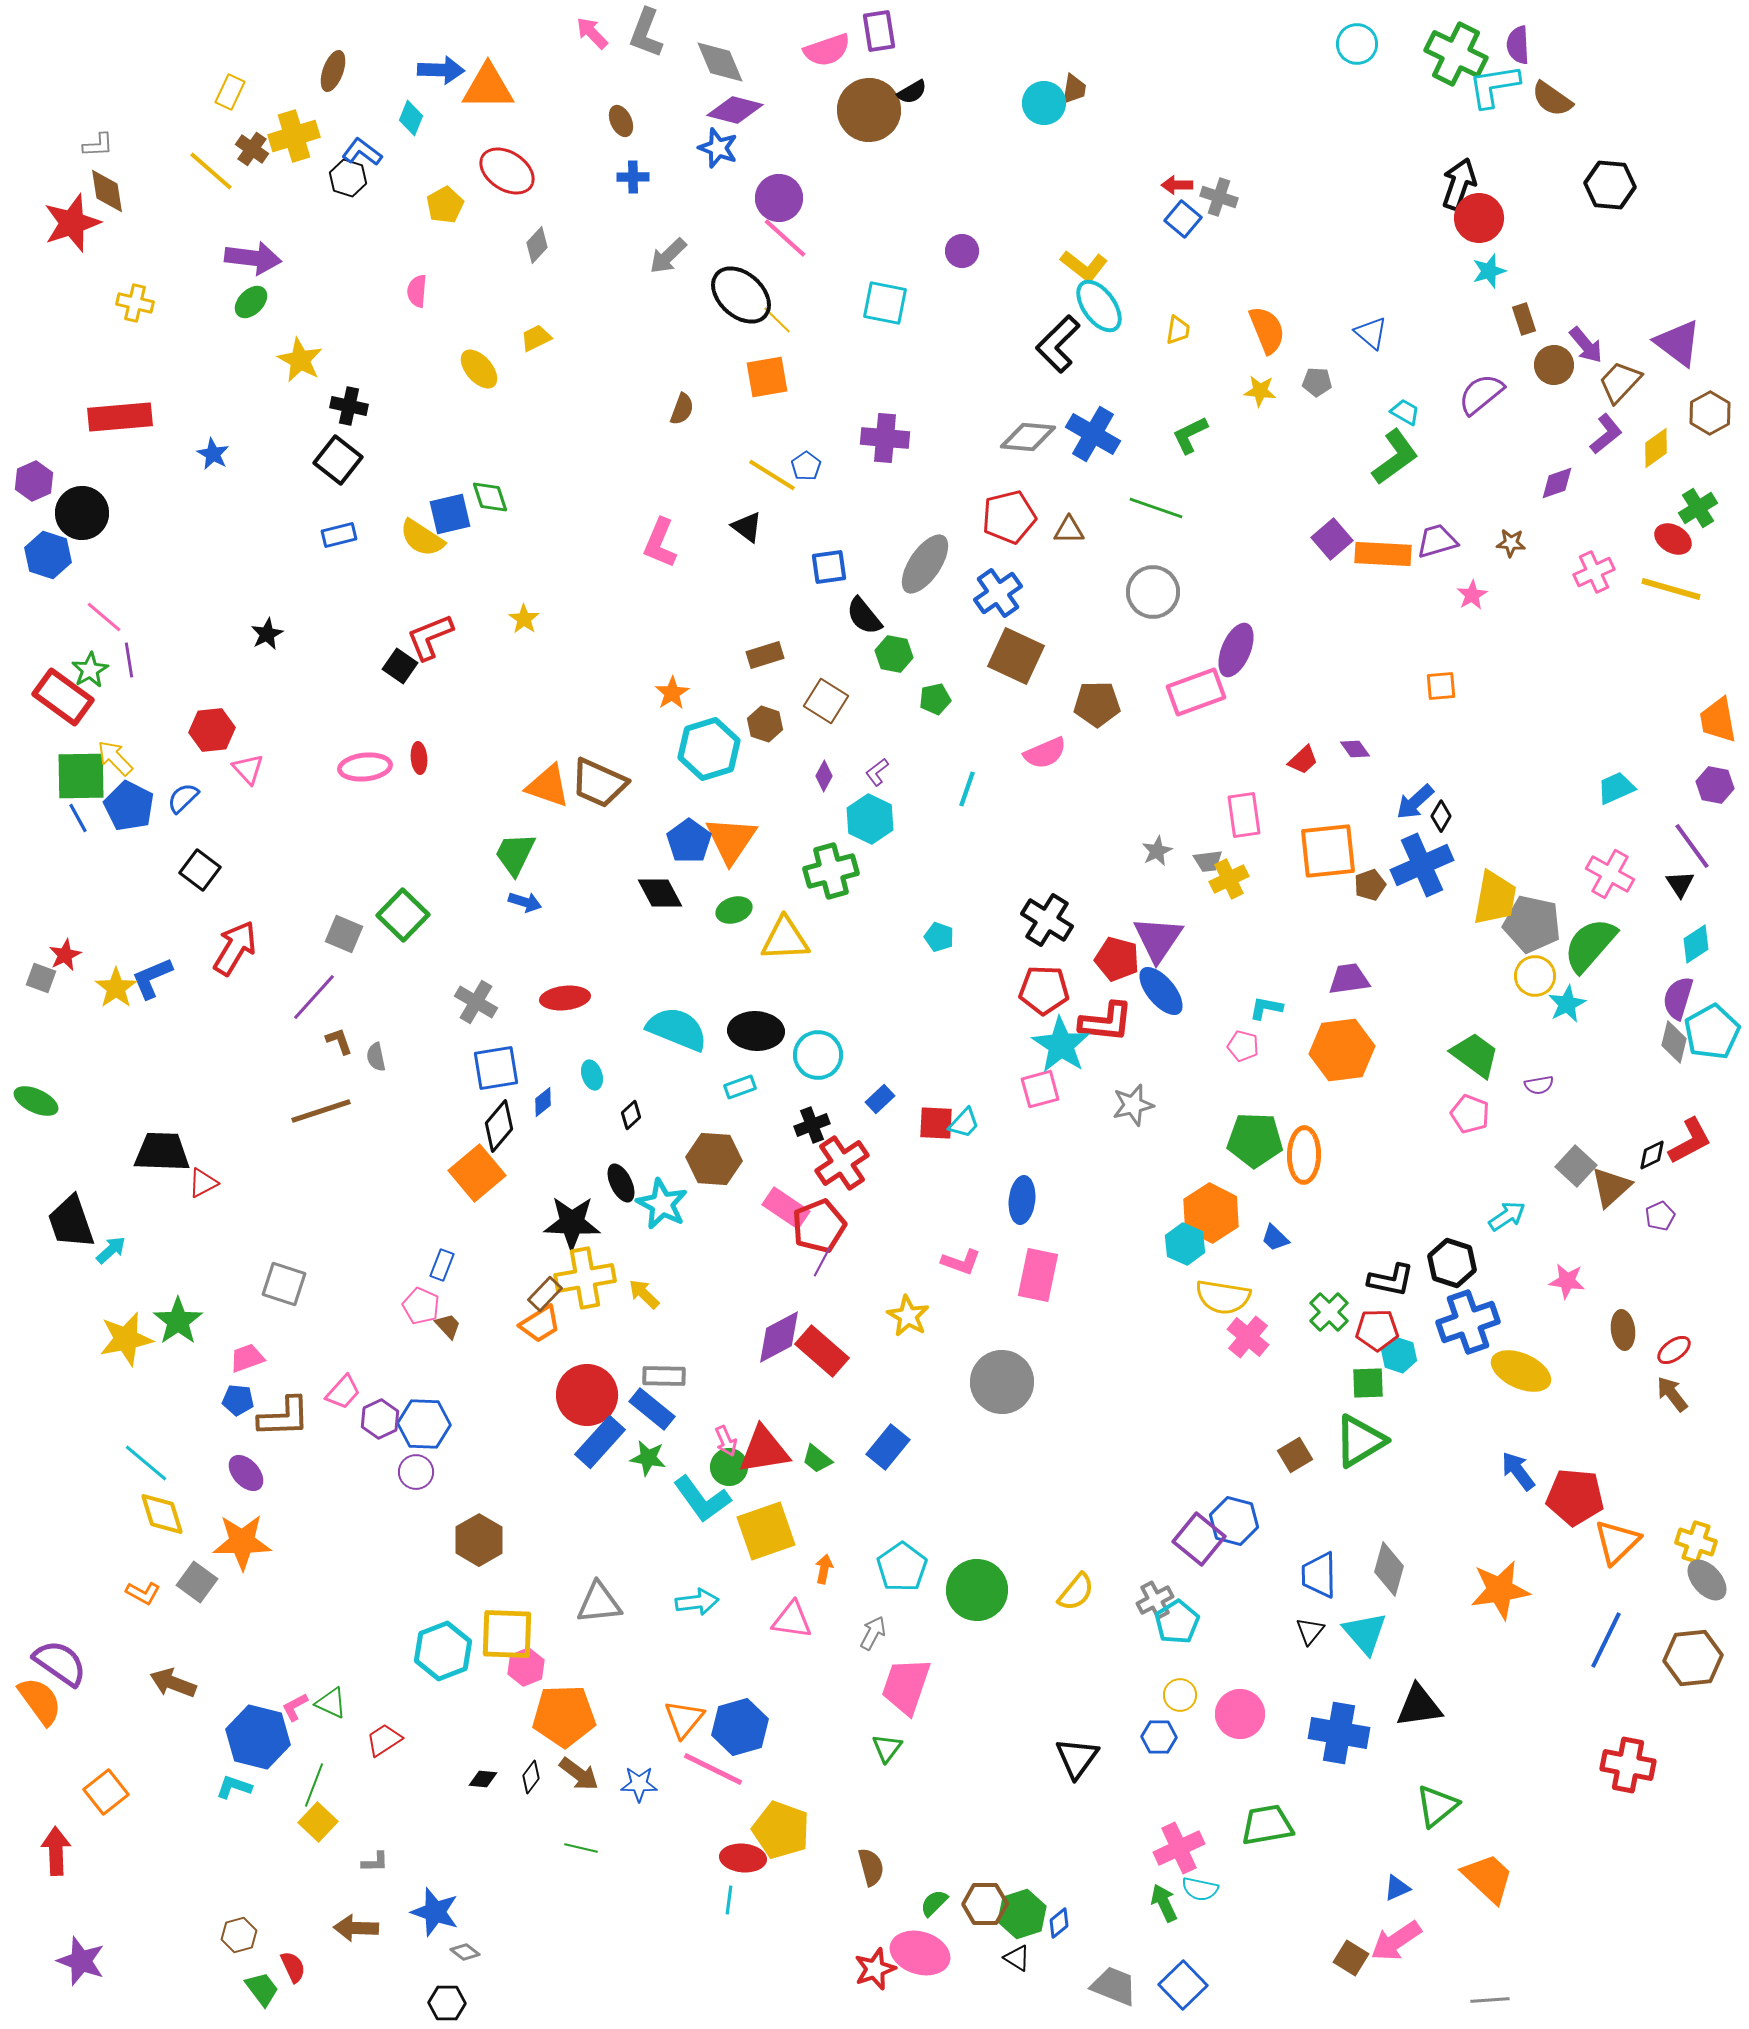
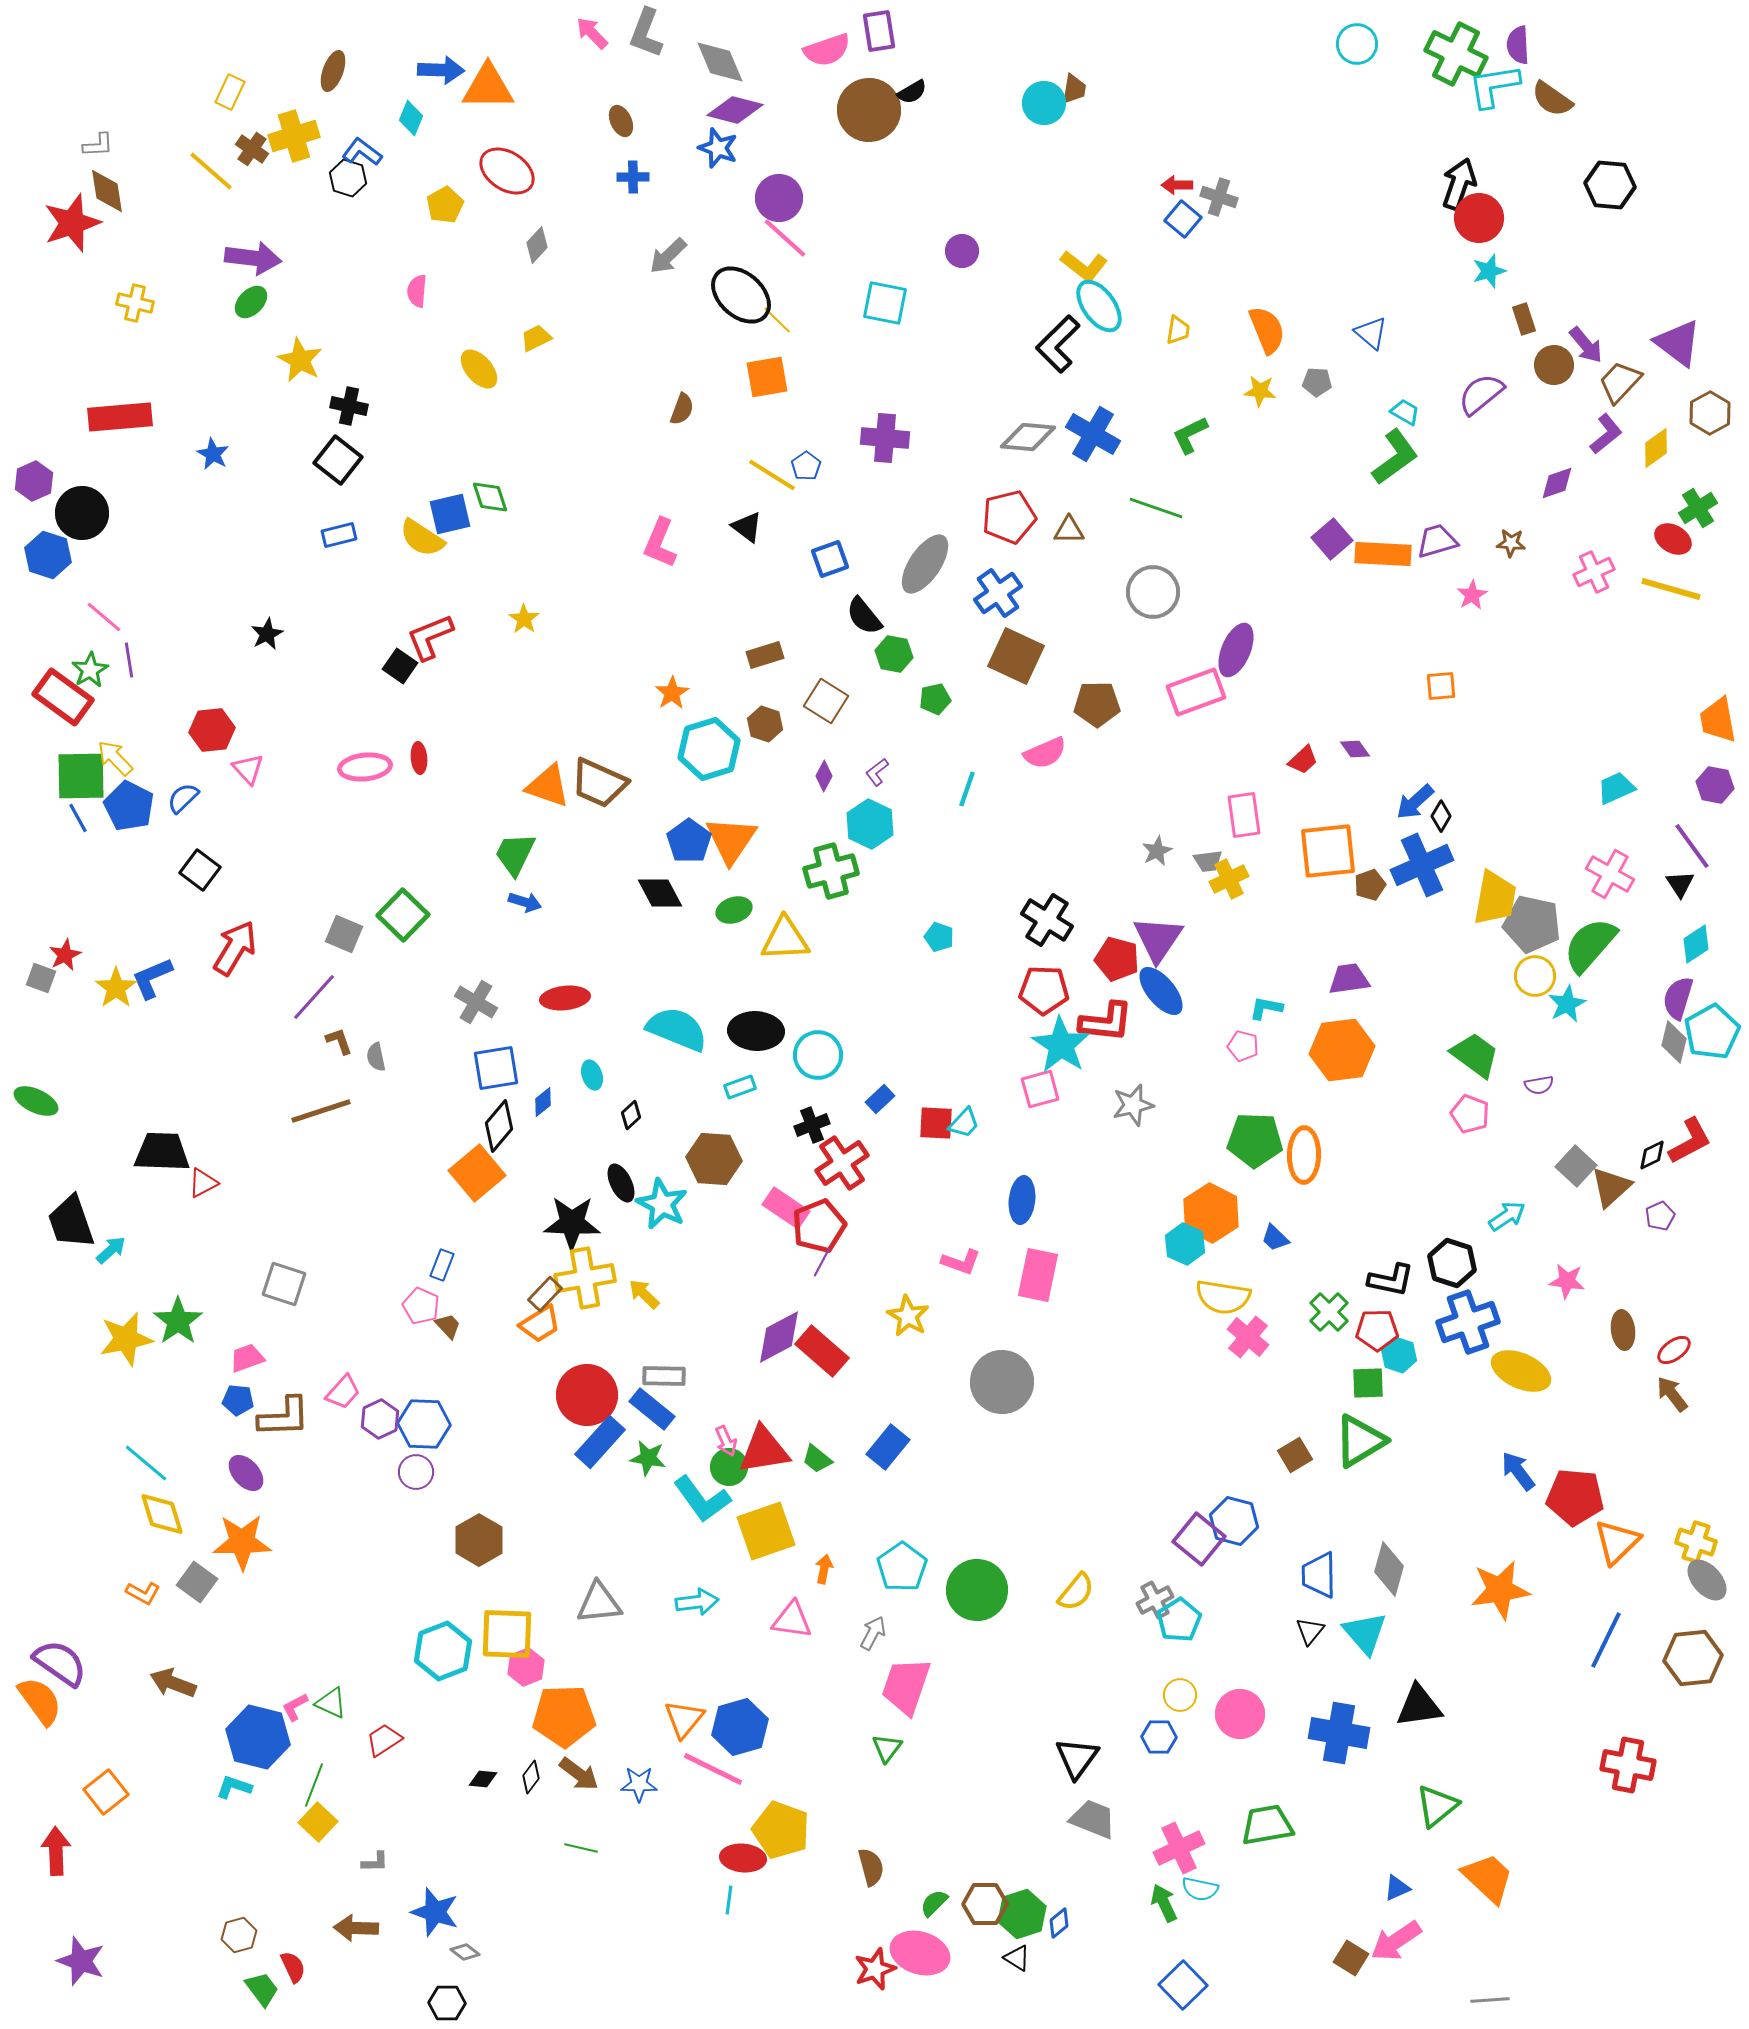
blue square at (829, 567): moved 1 px right, 8 px up; rotated 12 degrees counterclockwise
cyan hexagon at (870, 819): moved 5 px down
cyan pentagon at (1177, 1622): moved 2 px right, 2 px up
gray trapezoid at (1114, 1986): moved 21 px left, 167 px up
